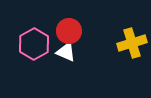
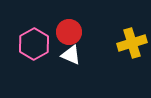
red circle: moved 1 px down
white triangle: moved 5 px right, 3 px down
